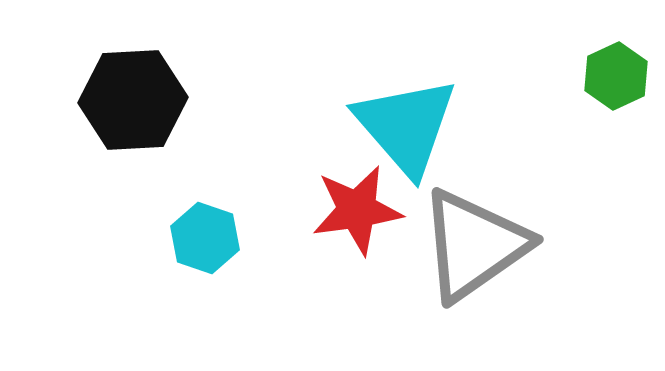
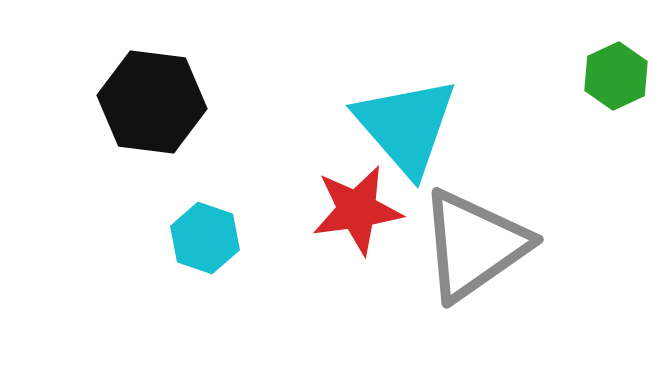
black hexagon: moved 19 px right, 2 px down; rotated 10 degrees clockwise
